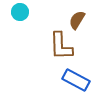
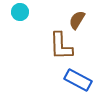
blue rectangle: moved 2 px right
